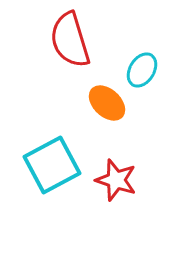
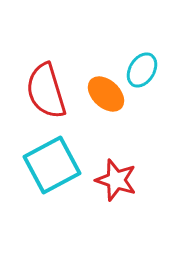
red semicircle: moved 24 px left, 51 px down
orange ellipse: moved 1 px left, 9 px up
